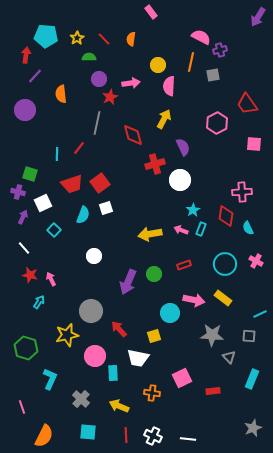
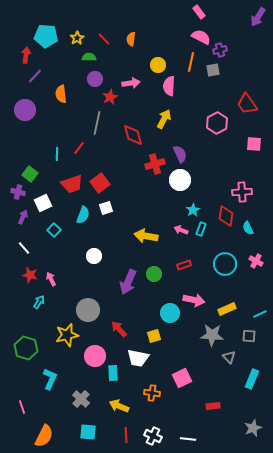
pink rectangle at (151, 12): moved 48 px right
gray square at (213, 75): moved 5 px up
purple circle at (99, 79): moved 4 px left
purple semicircle at (183, 147): moved 3 px left, 7 px down
green square at (30, 174): rotated 21 degrees clockwise
yellow arrow at (150, 234): moved 4 px left, 2 px down; rotated 20 degrees clockwise
yellow rectangle at (223, 298): moved 4 px right, 11 px down; rotated 60 degrees counterclockwise
gray circle at (91, 311): moved 3 px left, 1 px up
red rectangle at (213, 391): moved 15 px down
